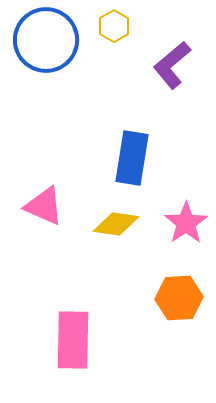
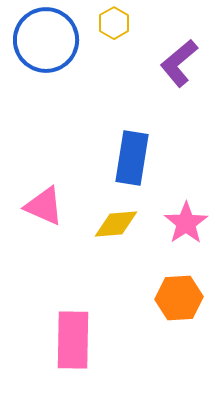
yellow hexagon: moved 3 px up
purple L-shape: moved 7 px right, 2 px up
yellow diamond: rotated 12 degrees counterclockwise
